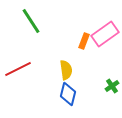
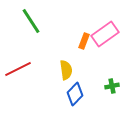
green cross: rotated 24 degrees clockwise
blue diamond: moved 7 px right; rotated 30 degrees clockwise
